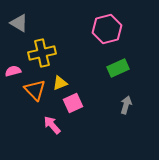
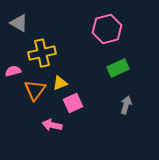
orange triangle: rotated 20 degrees clockwise
pink arrow: rotated 36 degrees counterclockwise
